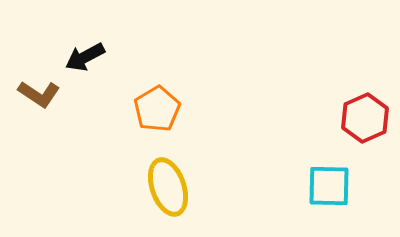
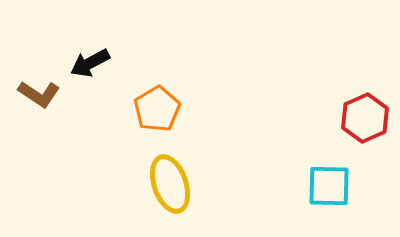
black arrow: moved 5 px right, 6 px down
yellow ellipse: moved 2 px right, 3 px up
